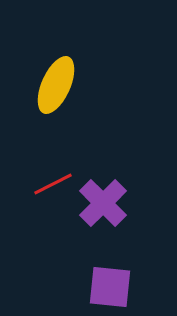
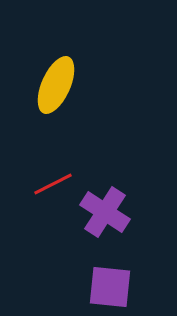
purple cross: moved 2 px right, 9 px down; rotated 12 degrees counterclockwise
